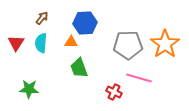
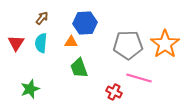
green star: moved 1 px right; rotated 24 degrees counterclockwise
